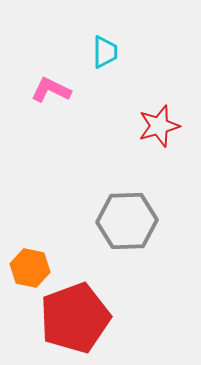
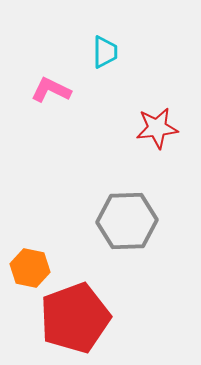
red star: moved 2 px left, 2 px down; rotated 9 degrees clockwise
